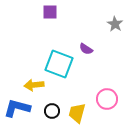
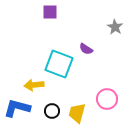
gray star: moved 3 px down
